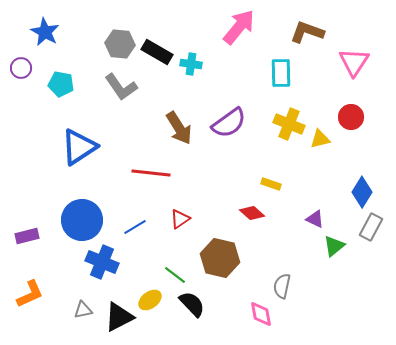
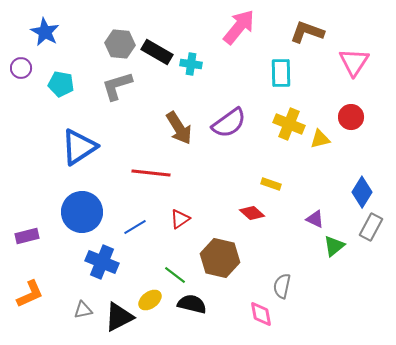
gray L-shape: moved 4 px left, 1 px up; rotated 108 degrees clockwise
blue circle: moved 8 px up
black semicircle: rotated 32 degrees counterclockwise
